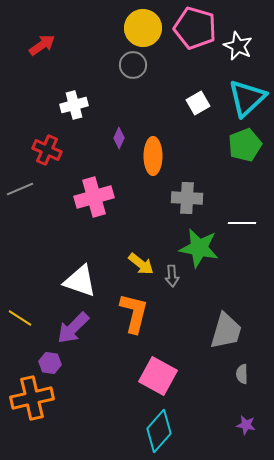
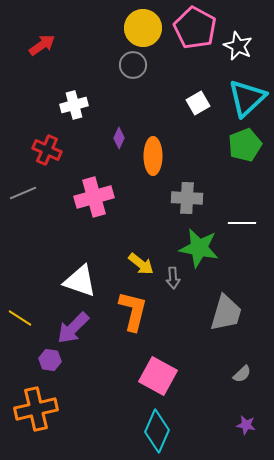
pink pentagon: rotated 12 degrees clockwise
gray line: moved 3 px right, 4 px down
gray arrow: moved 1 px right, 2 px down
orange L-shape: moved 1 px left, 2 px up
gray trapezoid: moved 18 px up
purple hexagon: moved 3 px up
gray semicircle: rotated 132 degrees counterclockwise
orange cross: moved 4 px right, 11 px down
cyan diamond: moved 2 px left; rotated 18 degrees counterclockwise
